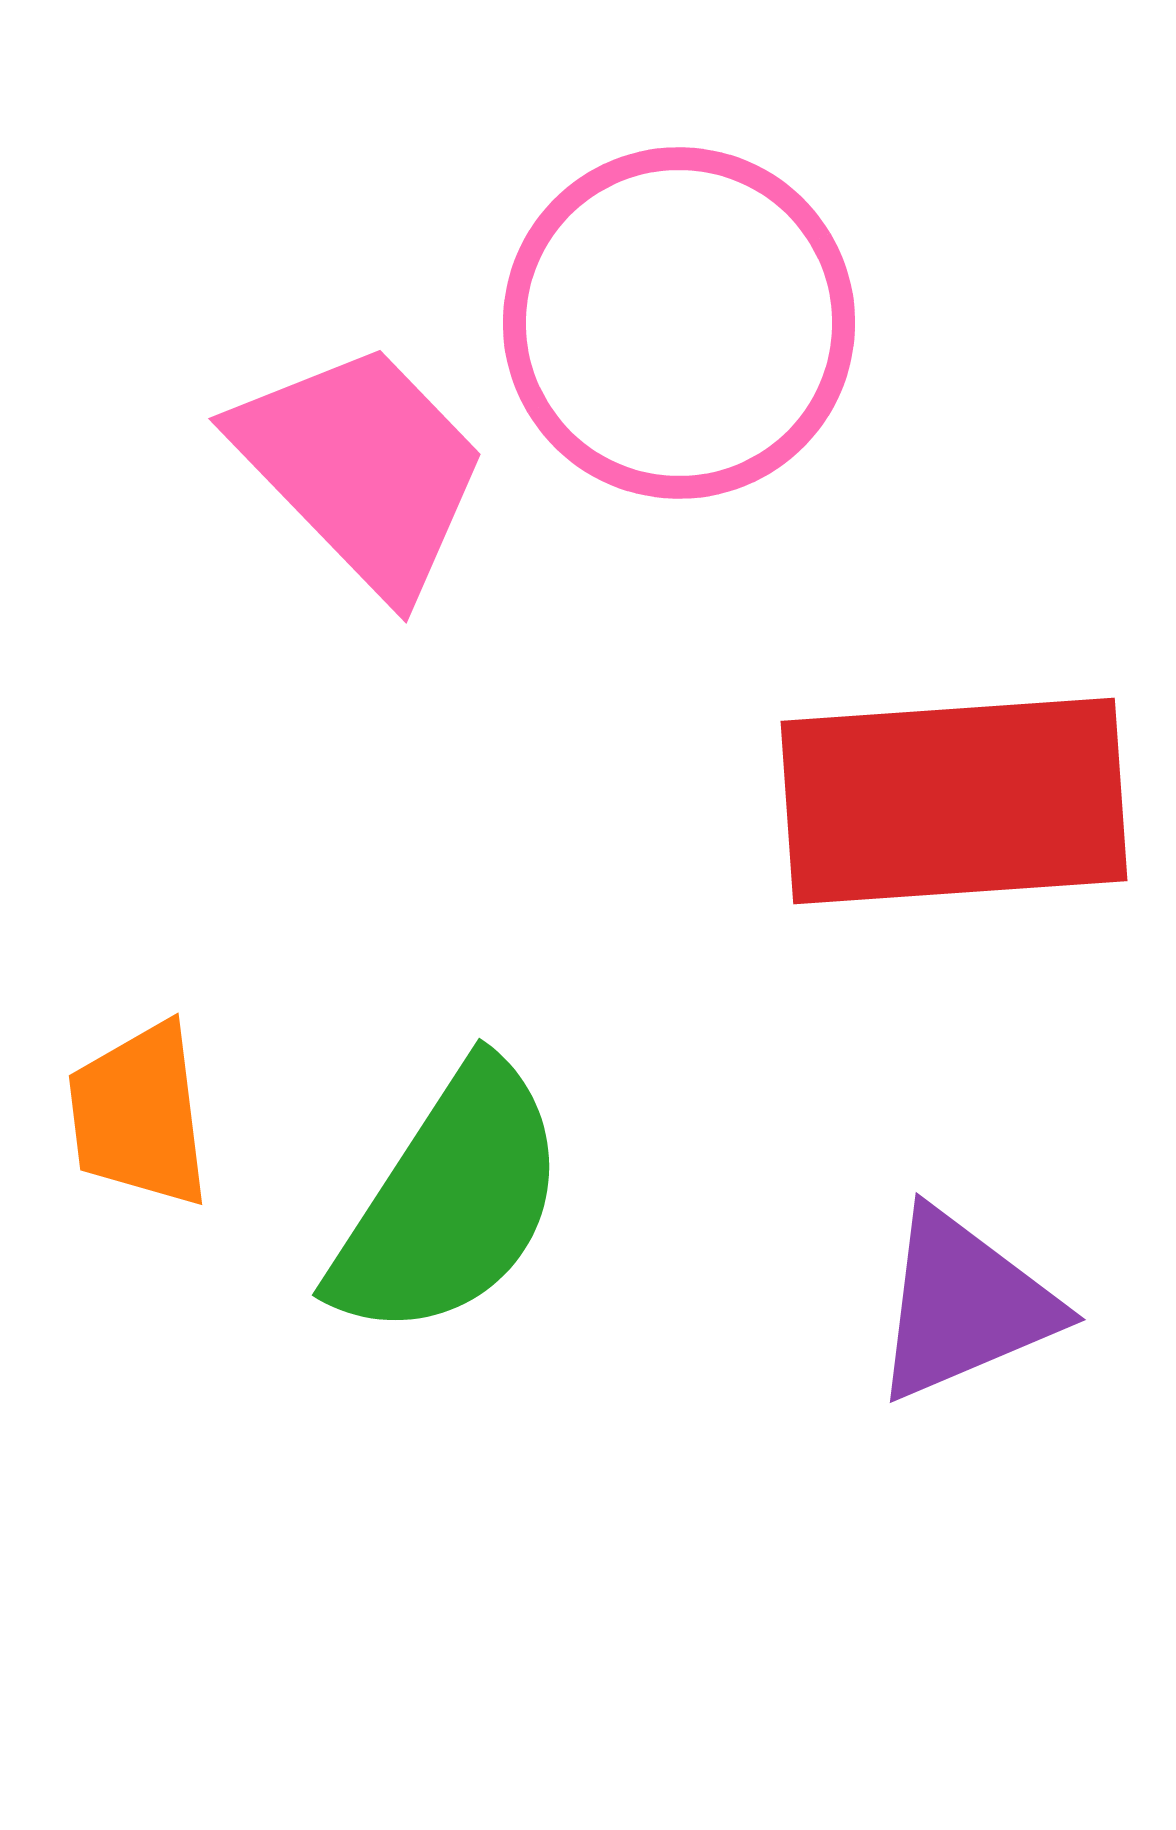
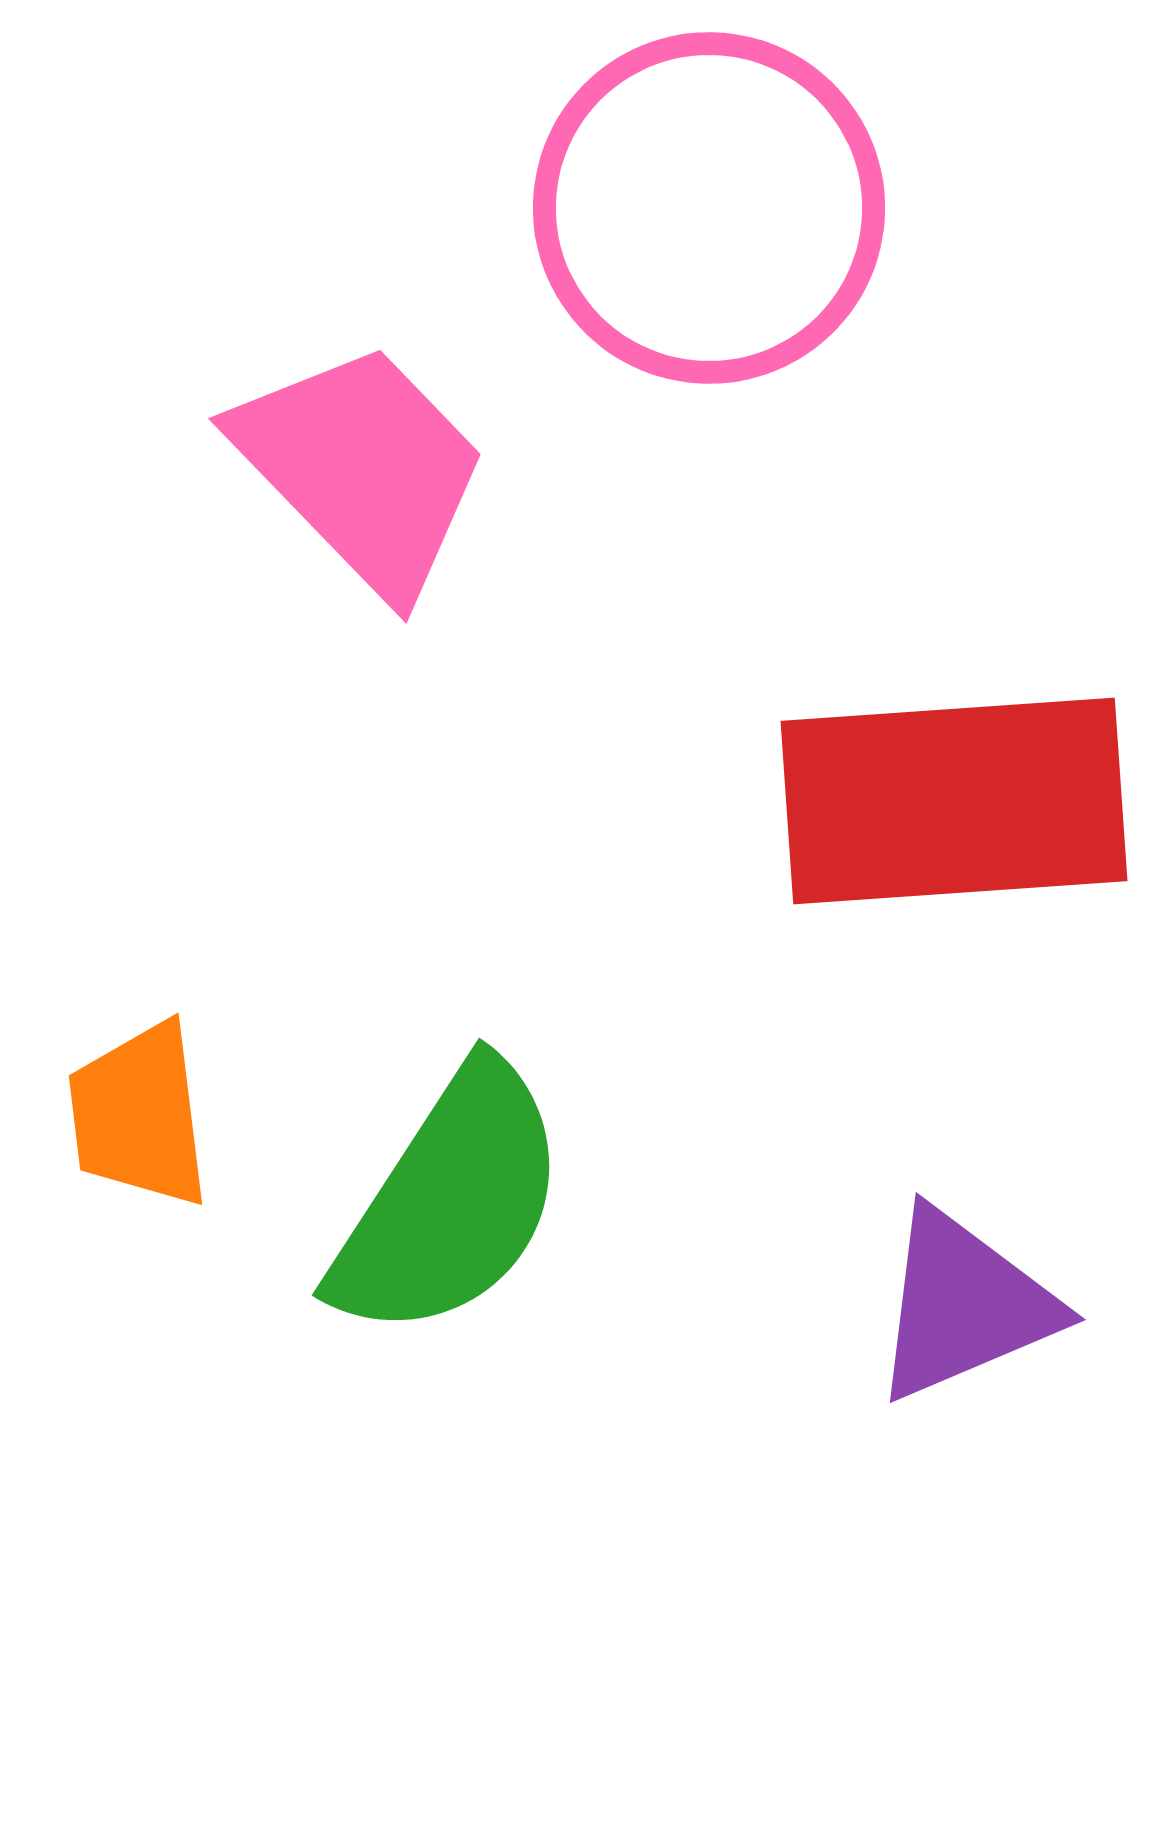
pink circle: moved 30 px right, 115 px up
